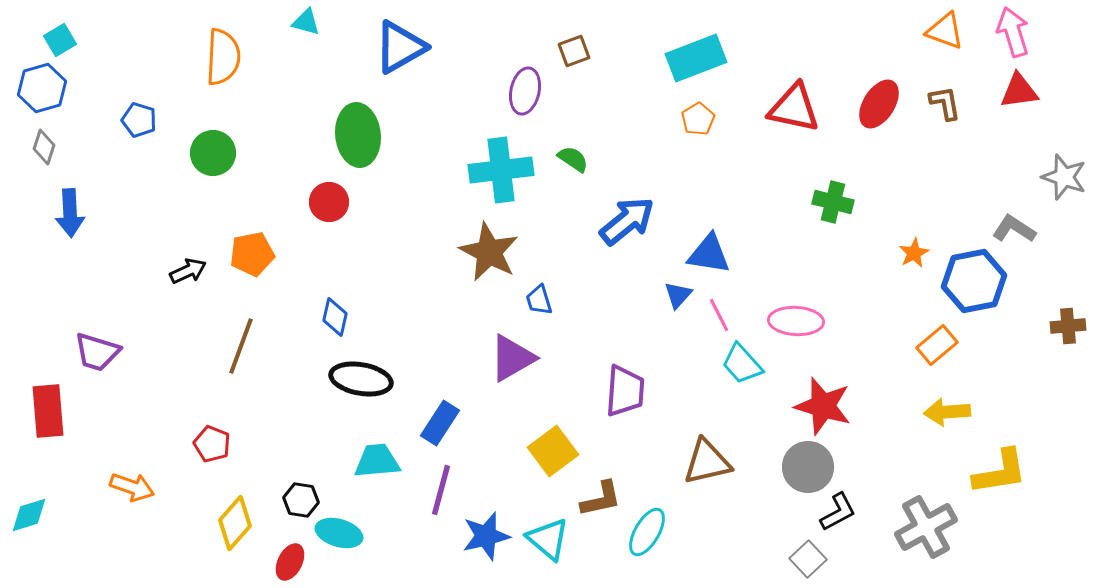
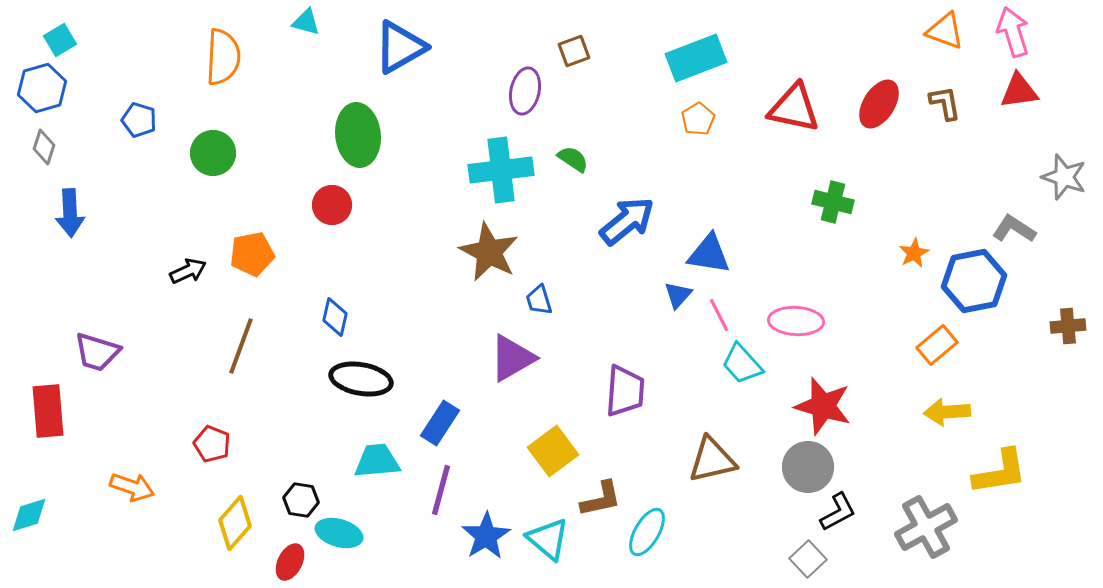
red circle at (329, 202): moved 3 px right, 3 px down
brown triangle at (707, 462): moved 5 px right, 2 px up
blue star at (486, 536): rotated 18 degrees counterclockwise
